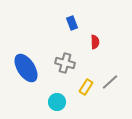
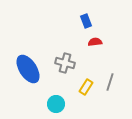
blue rectangle: moved 14 px right, 2 px up
red semicircle: rotated 96 degrees counterclockwise
blue ellipse: moved 2 px right, 1 px down
gray line: rotated 30 degrees counterclockwise
cyan circle: moved 1 px left, 2 px down
